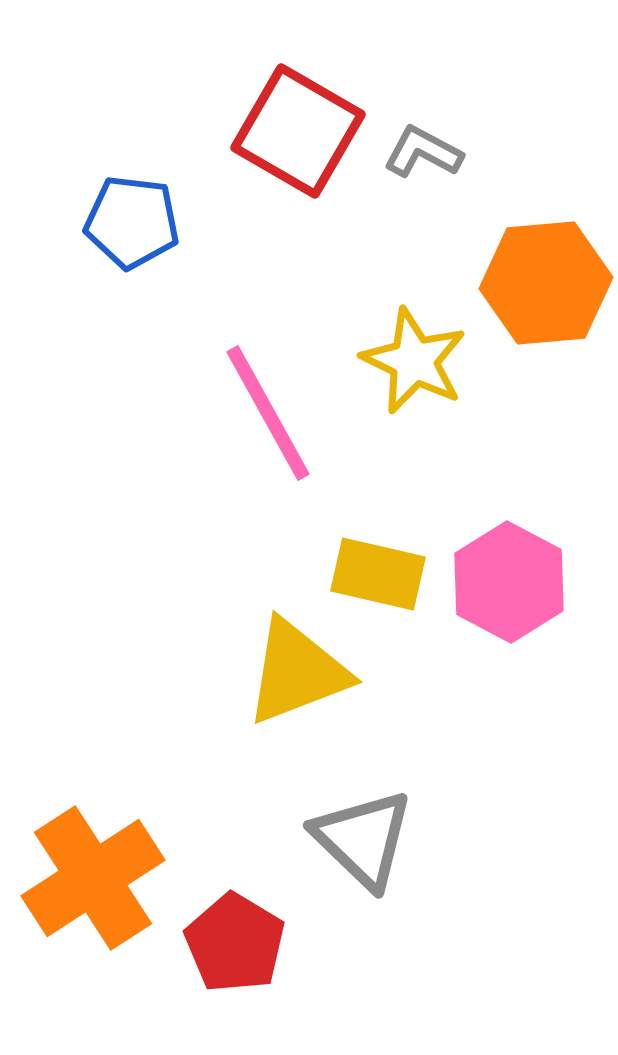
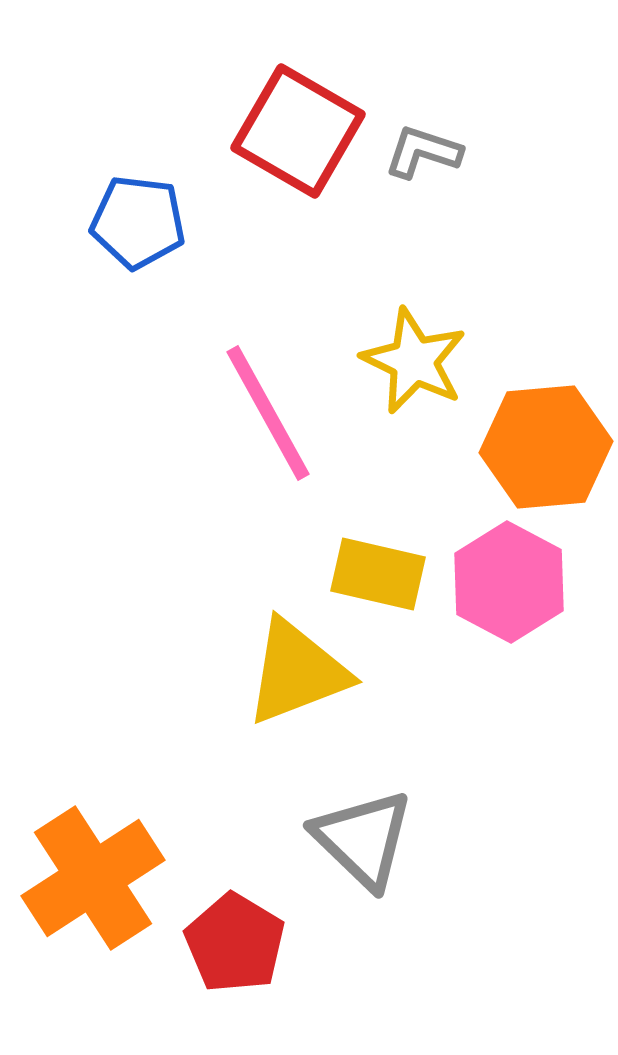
gray L-shape: rotated 10 degrees counterclockwise
blue pentagon: moved 6 px right
orange hexagon: moved 164 px down
